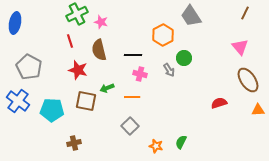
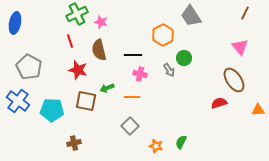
brown ellipse: moved 14 px left
